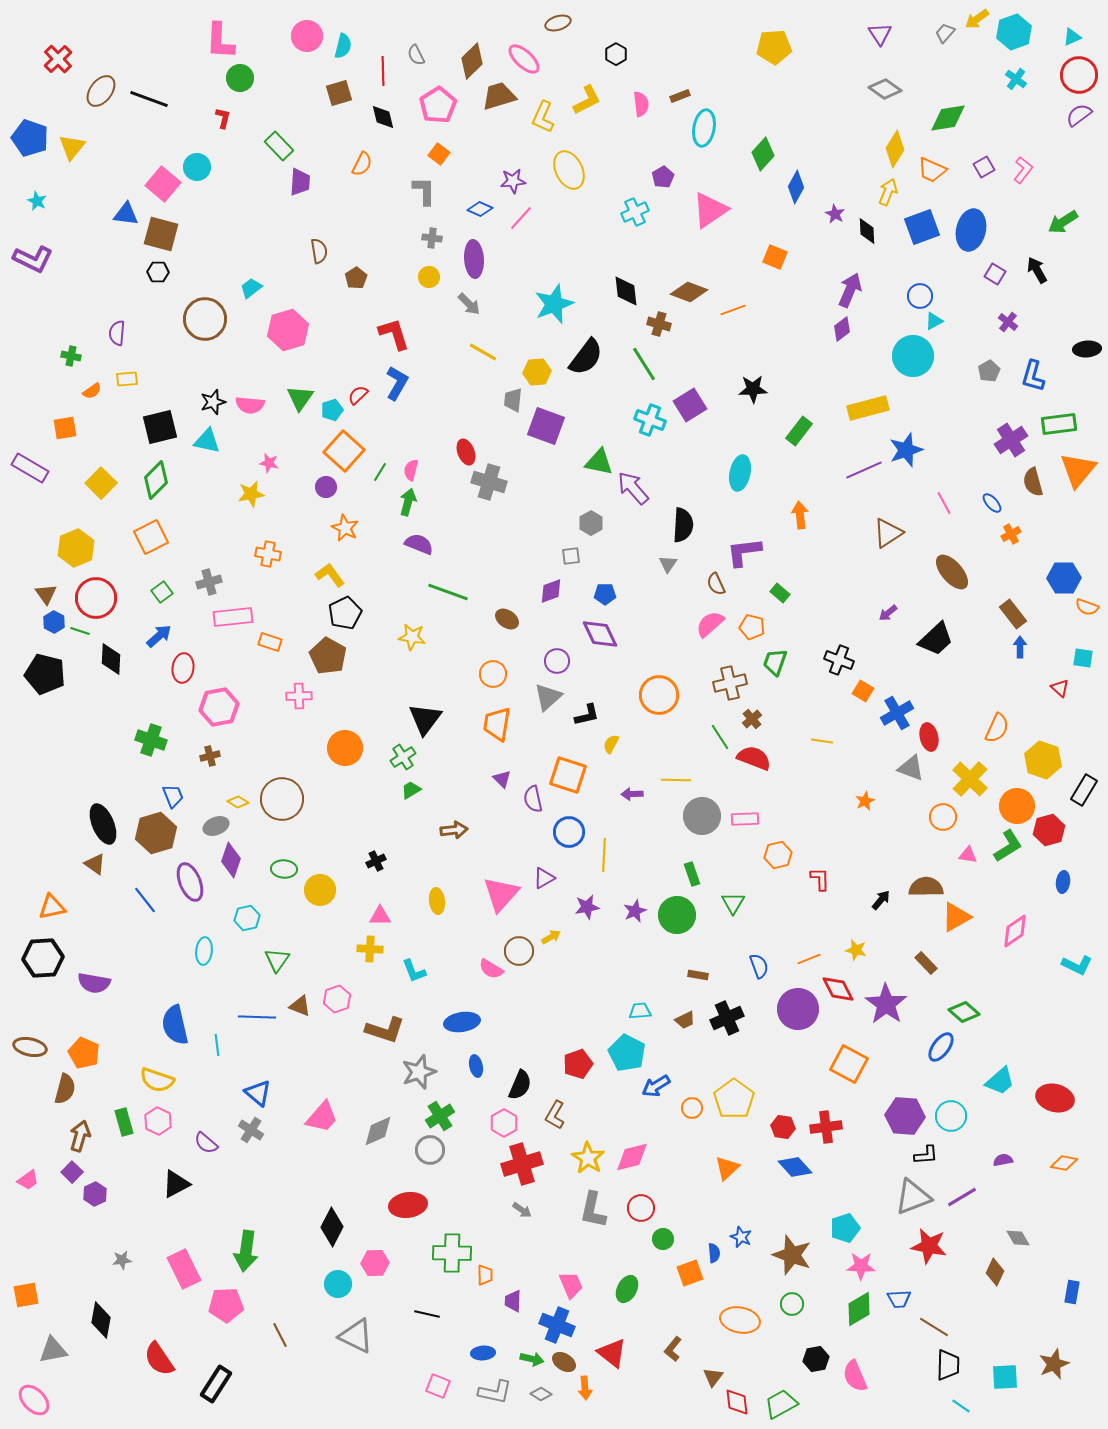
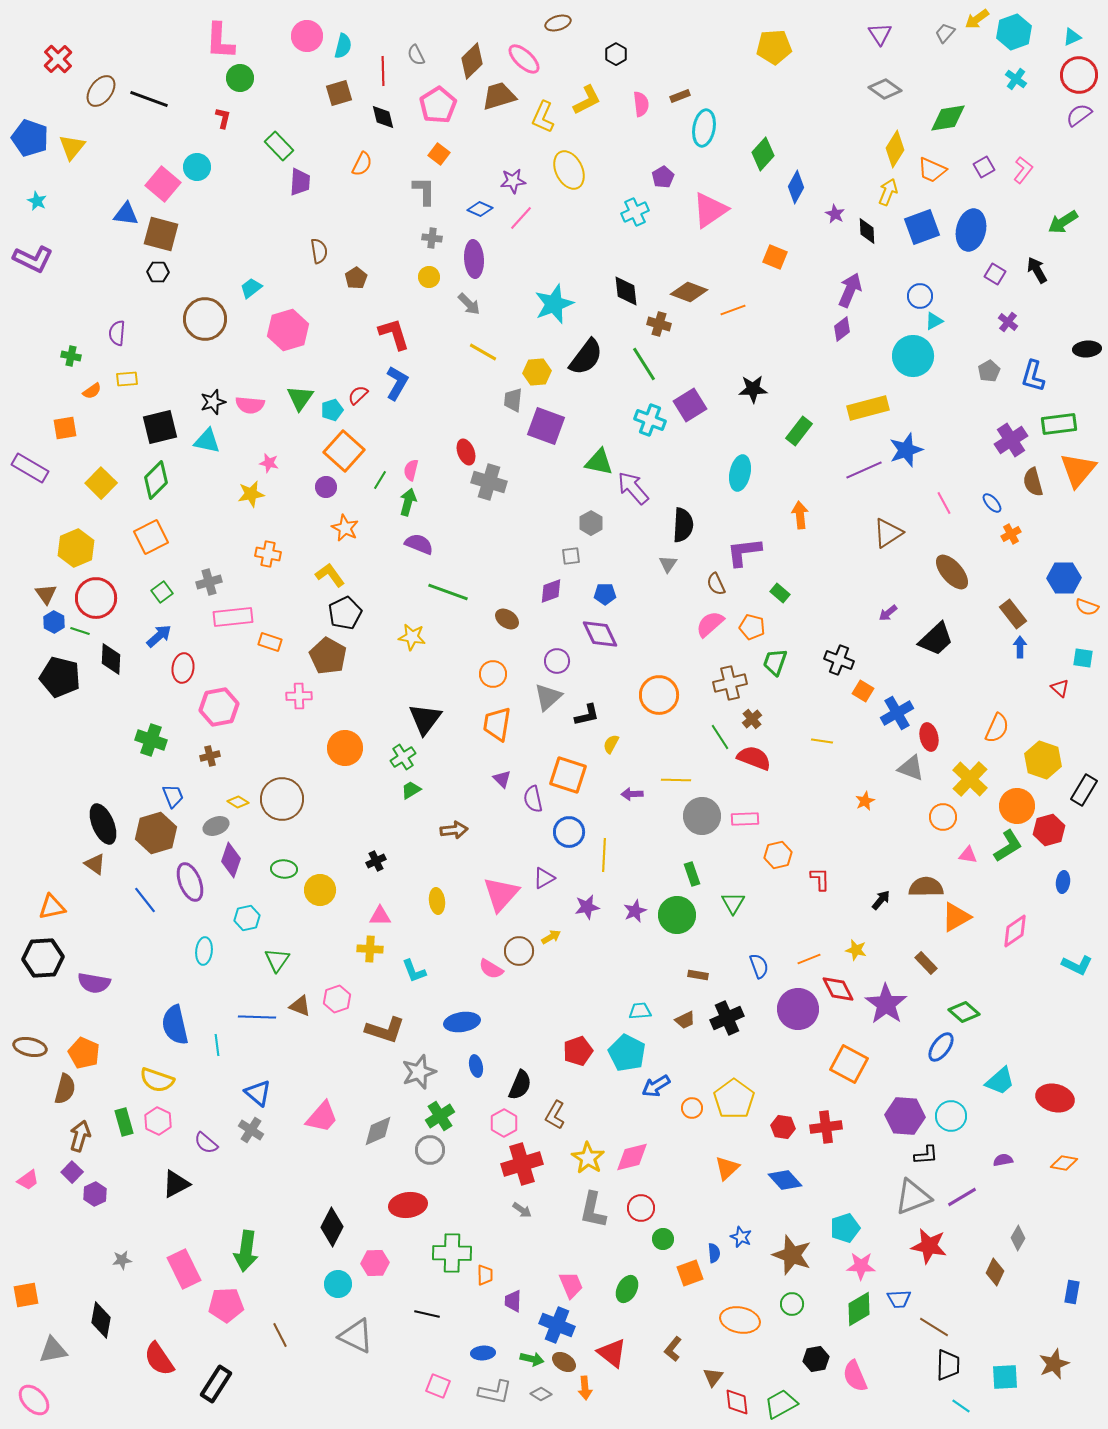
green line at (380, 472): moved 8 px down
black pentagon at (45, 674): moved 15 px right, 3 px down
red pentagon at (578, 1064): moved 13 px up
blue diamond at (795, 1167): moved 10 px left, 13 px down
gray diamond at (1018, 1238): rotated 60 degrees clockwise
